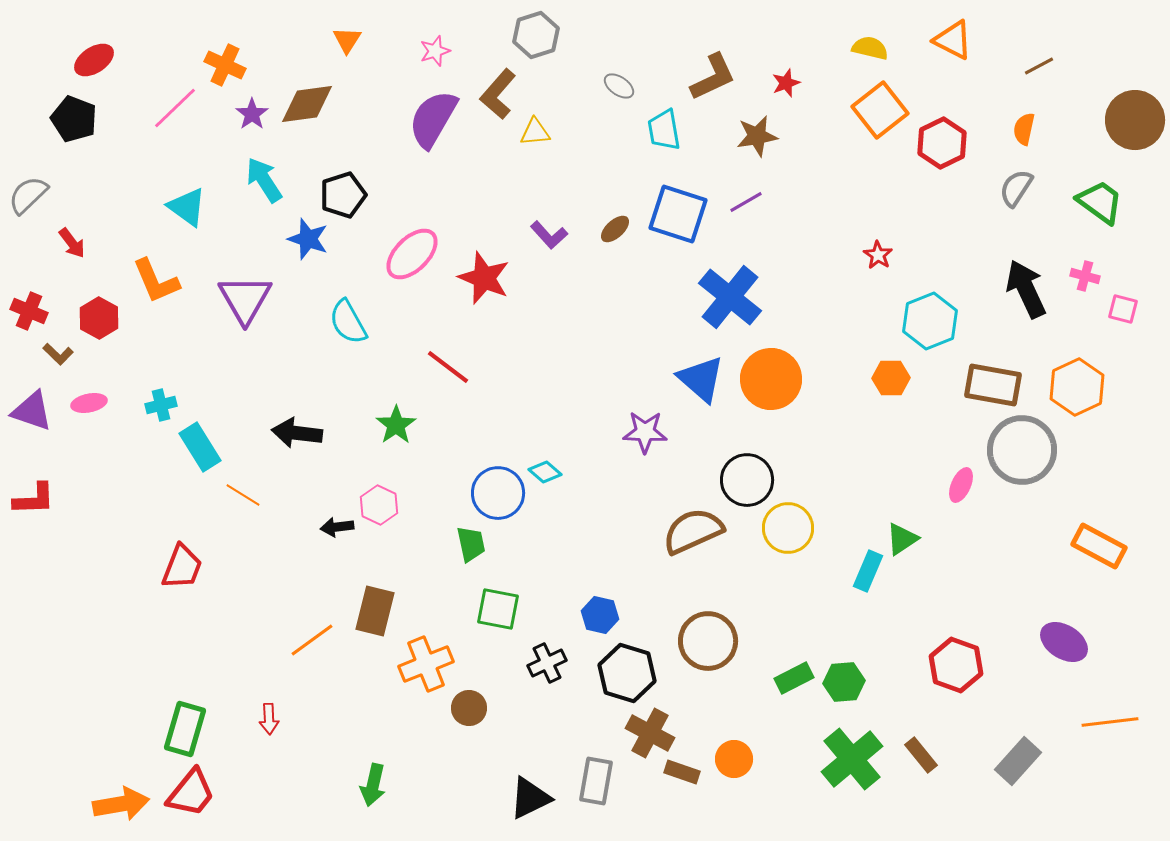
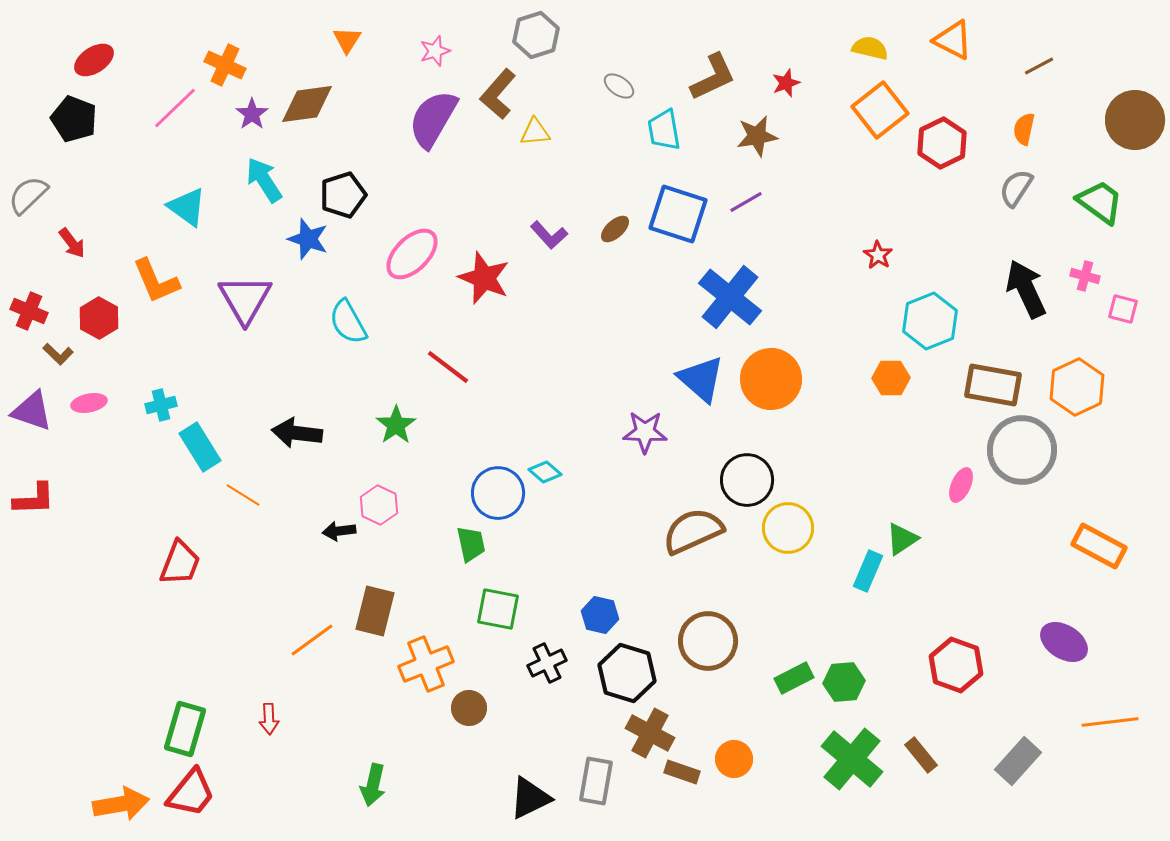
black arrow at (337, 527): moved 2 px right, 4 px down
red trapezoid at (182, 567): moved 2 px left, 4 px up
green cross at (852, 759): rotated 10 degrees counterclockwise
